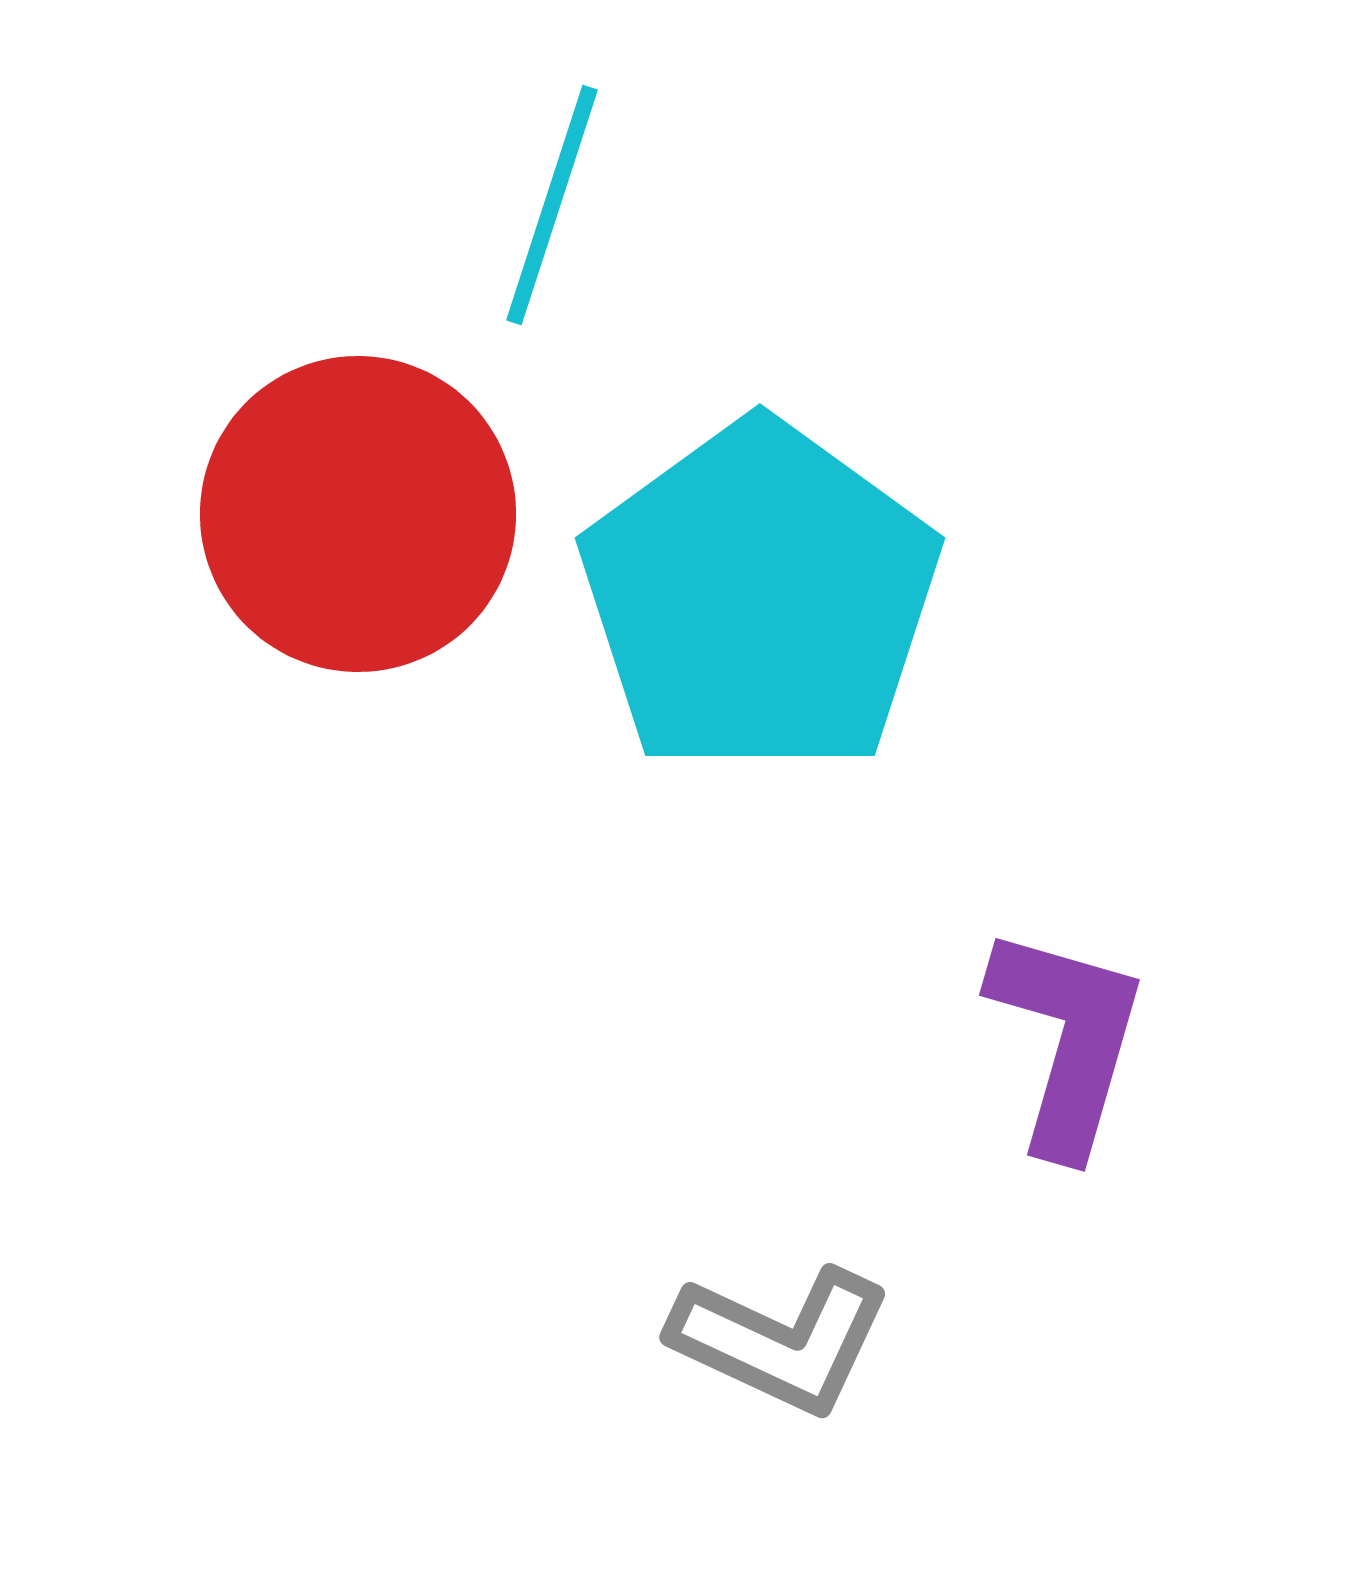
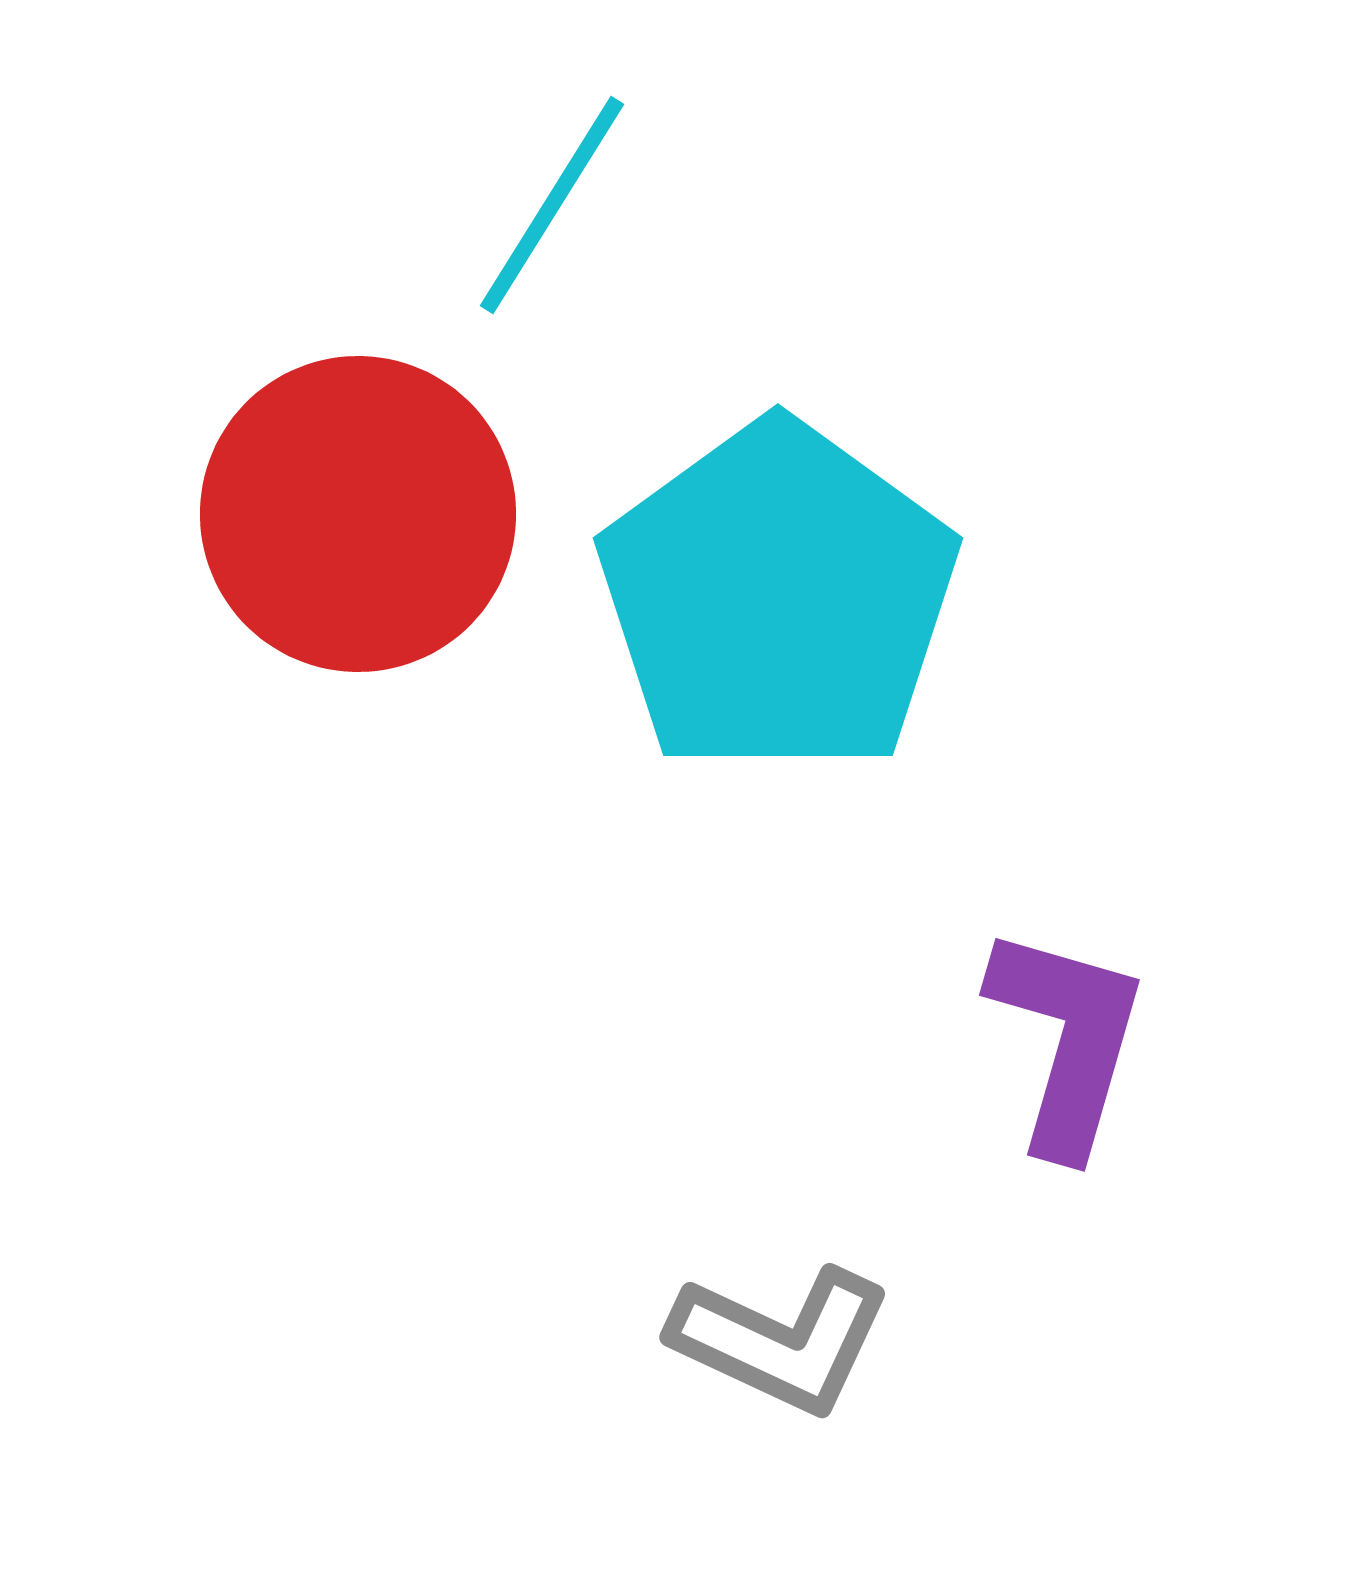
cyan line: rotated 14 degrees clockwise
cyan pentagon: moved 18 px right
